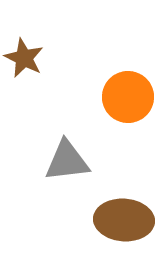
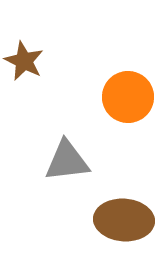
brown star: moved 3 px down
